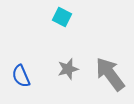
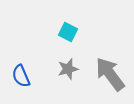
cyan square: moved 6 px right, 15 px down
